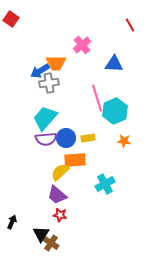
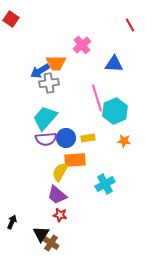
yellow semicircle: rotated 18 degrees counterclockwise
